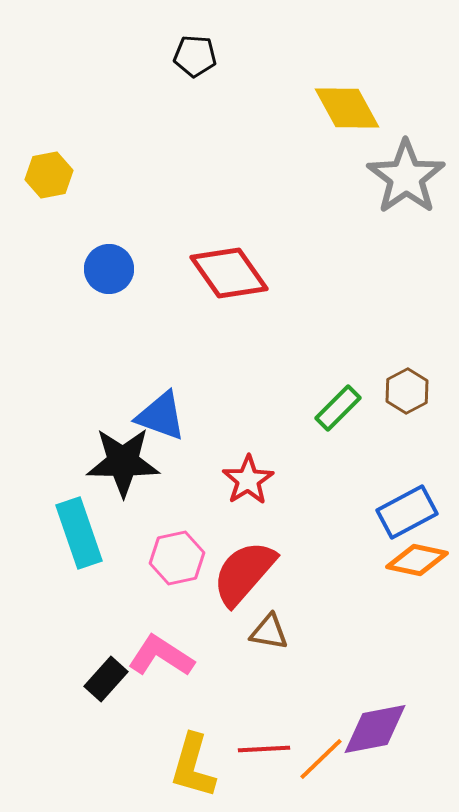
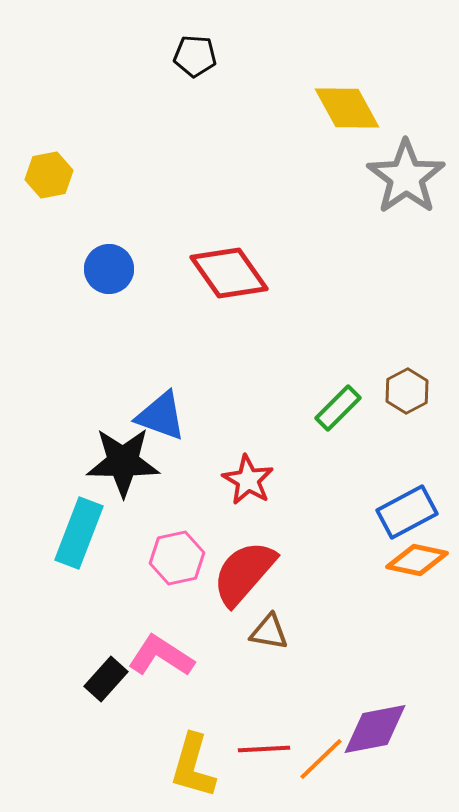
red star: rotated 9 degrees counterclockwise
cyan rectangle: rotated 40 degrees clockwise
